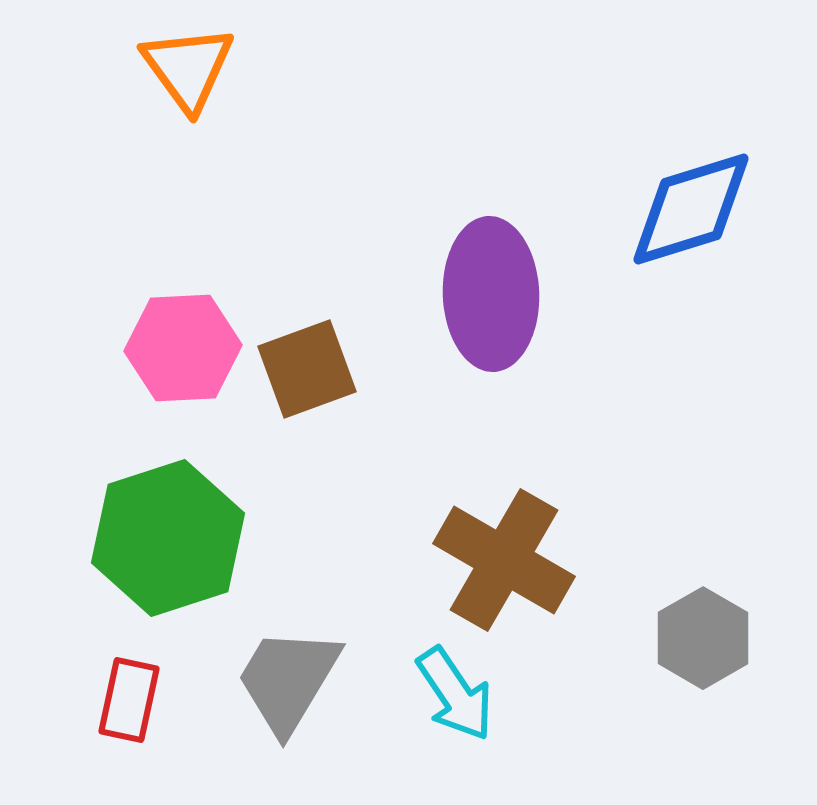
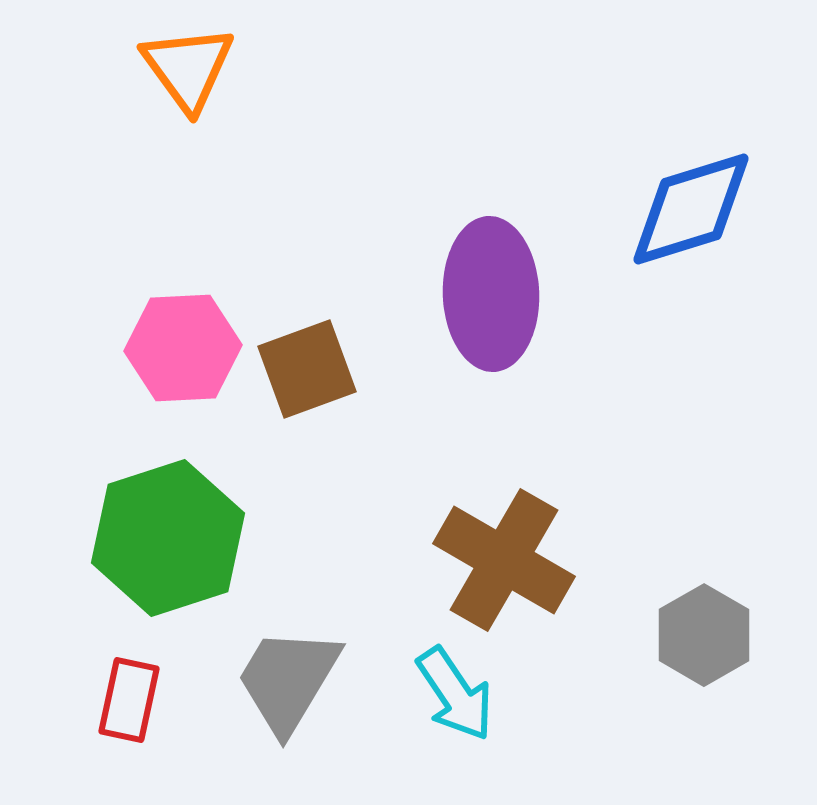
gray hexagon: moved 1 px right, 3 px up
